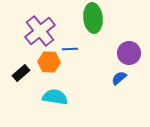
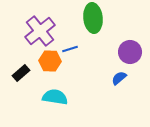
blue line: rotated 14 degrees counterclockwise
purple circle: moved 1 px right, 1 px up
orange hexagon: moved 1 px right, 1 px up
